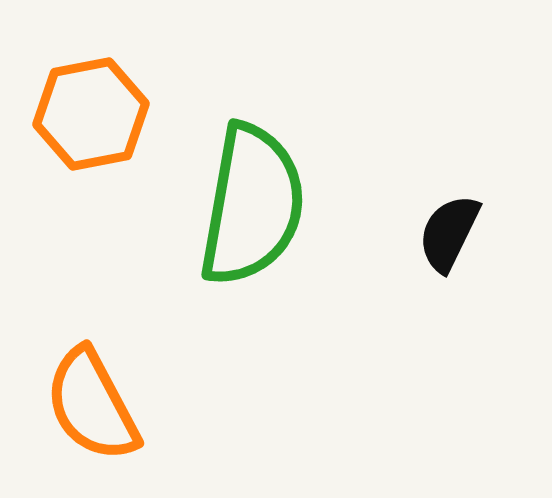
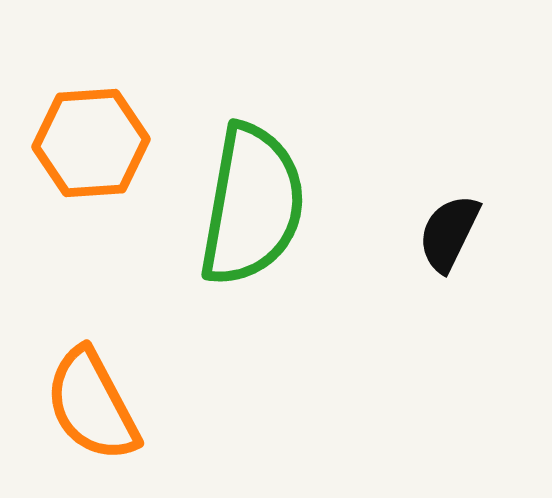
orange hexagon: moved 29 px down; rotated 7 degrees clockwise
